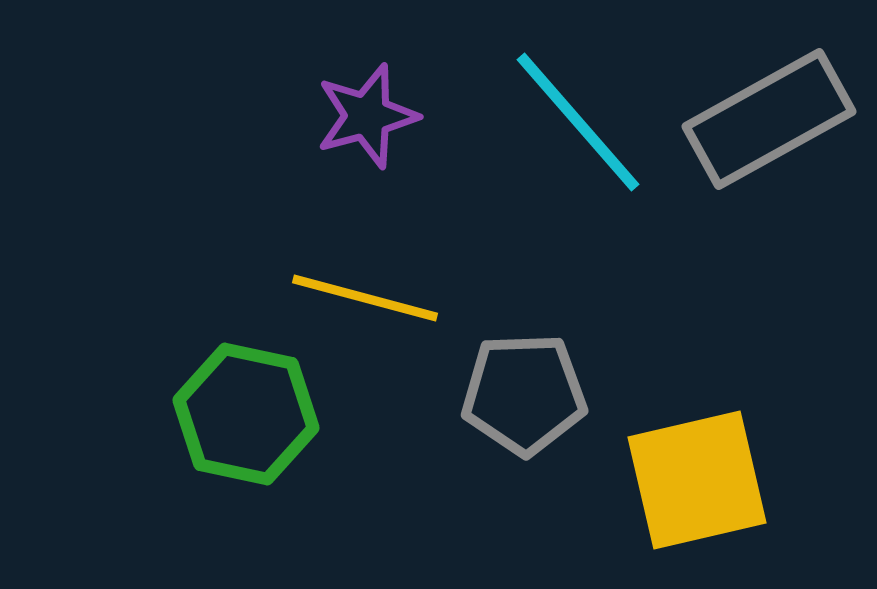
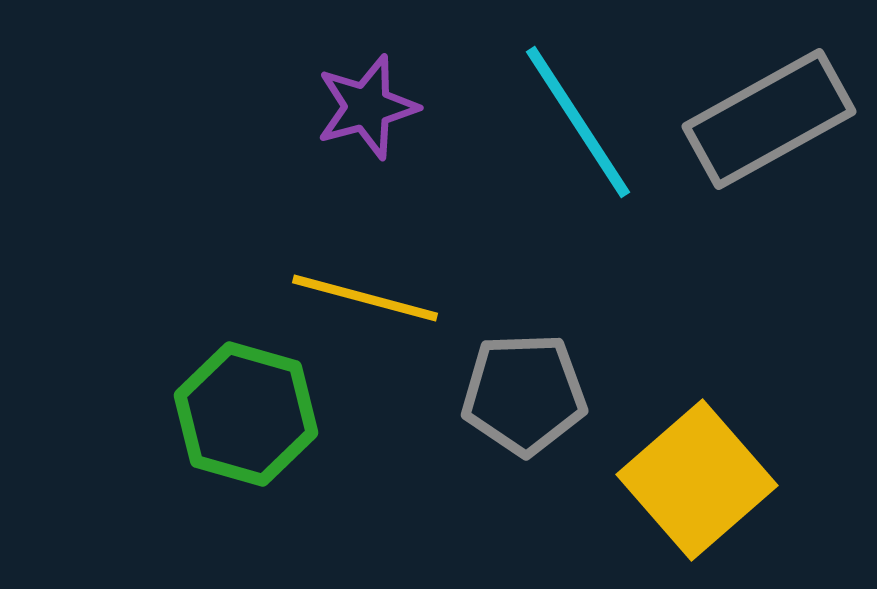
purple star: moved 9 px up
cyan line: rotated 8 degrees clockwise
green hexagon: rotated 4 degrees clockwise
yellow square: rotated 28 degrees counterclockwise
